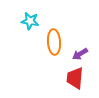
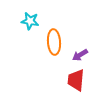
purple arrow: moved 1 px down
red trapezoid: moved 1 px right, 2 px down
